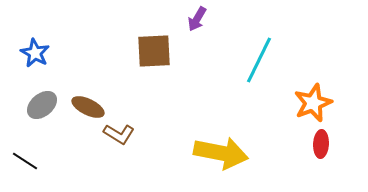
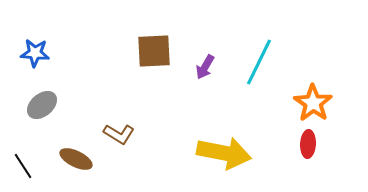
purple arrow: moved 8 px right, 48 px down
blue star: rotated 24 degrees counterclockwise
cyan line: moved 2 px down
orange star: rotated 15 degrees counterclockwise
brown ellipse: moved 12 px left, 52 px down
red ellipse: moved 13 px left
yellow arrow: moved 3 px right
black line: moved 2 px left, 5 px down; rotated 24 degrees clockwise
